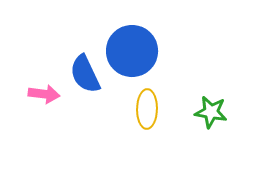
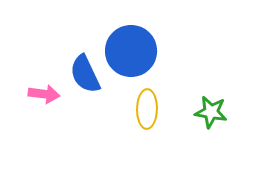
blue circle: moved 1 px left
